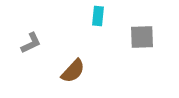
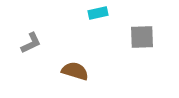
cyan rectangle: moved 3 px up; rotated 72 degrees clockwise
brown semicircle: moved 2 px right; rotated 116 degrees counterclockwise
